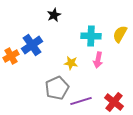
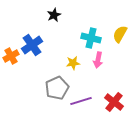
cyan cross: moved 2 px down; rotated 12 degrees clockwise
yellow star: moved 2 px right; rotated 16 degrees counterclockwise
